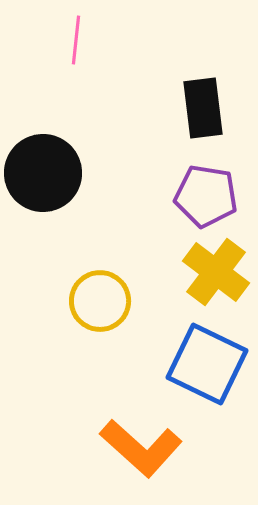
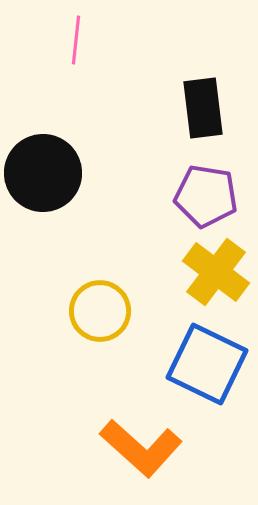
yellow circle: moved 10 px down
